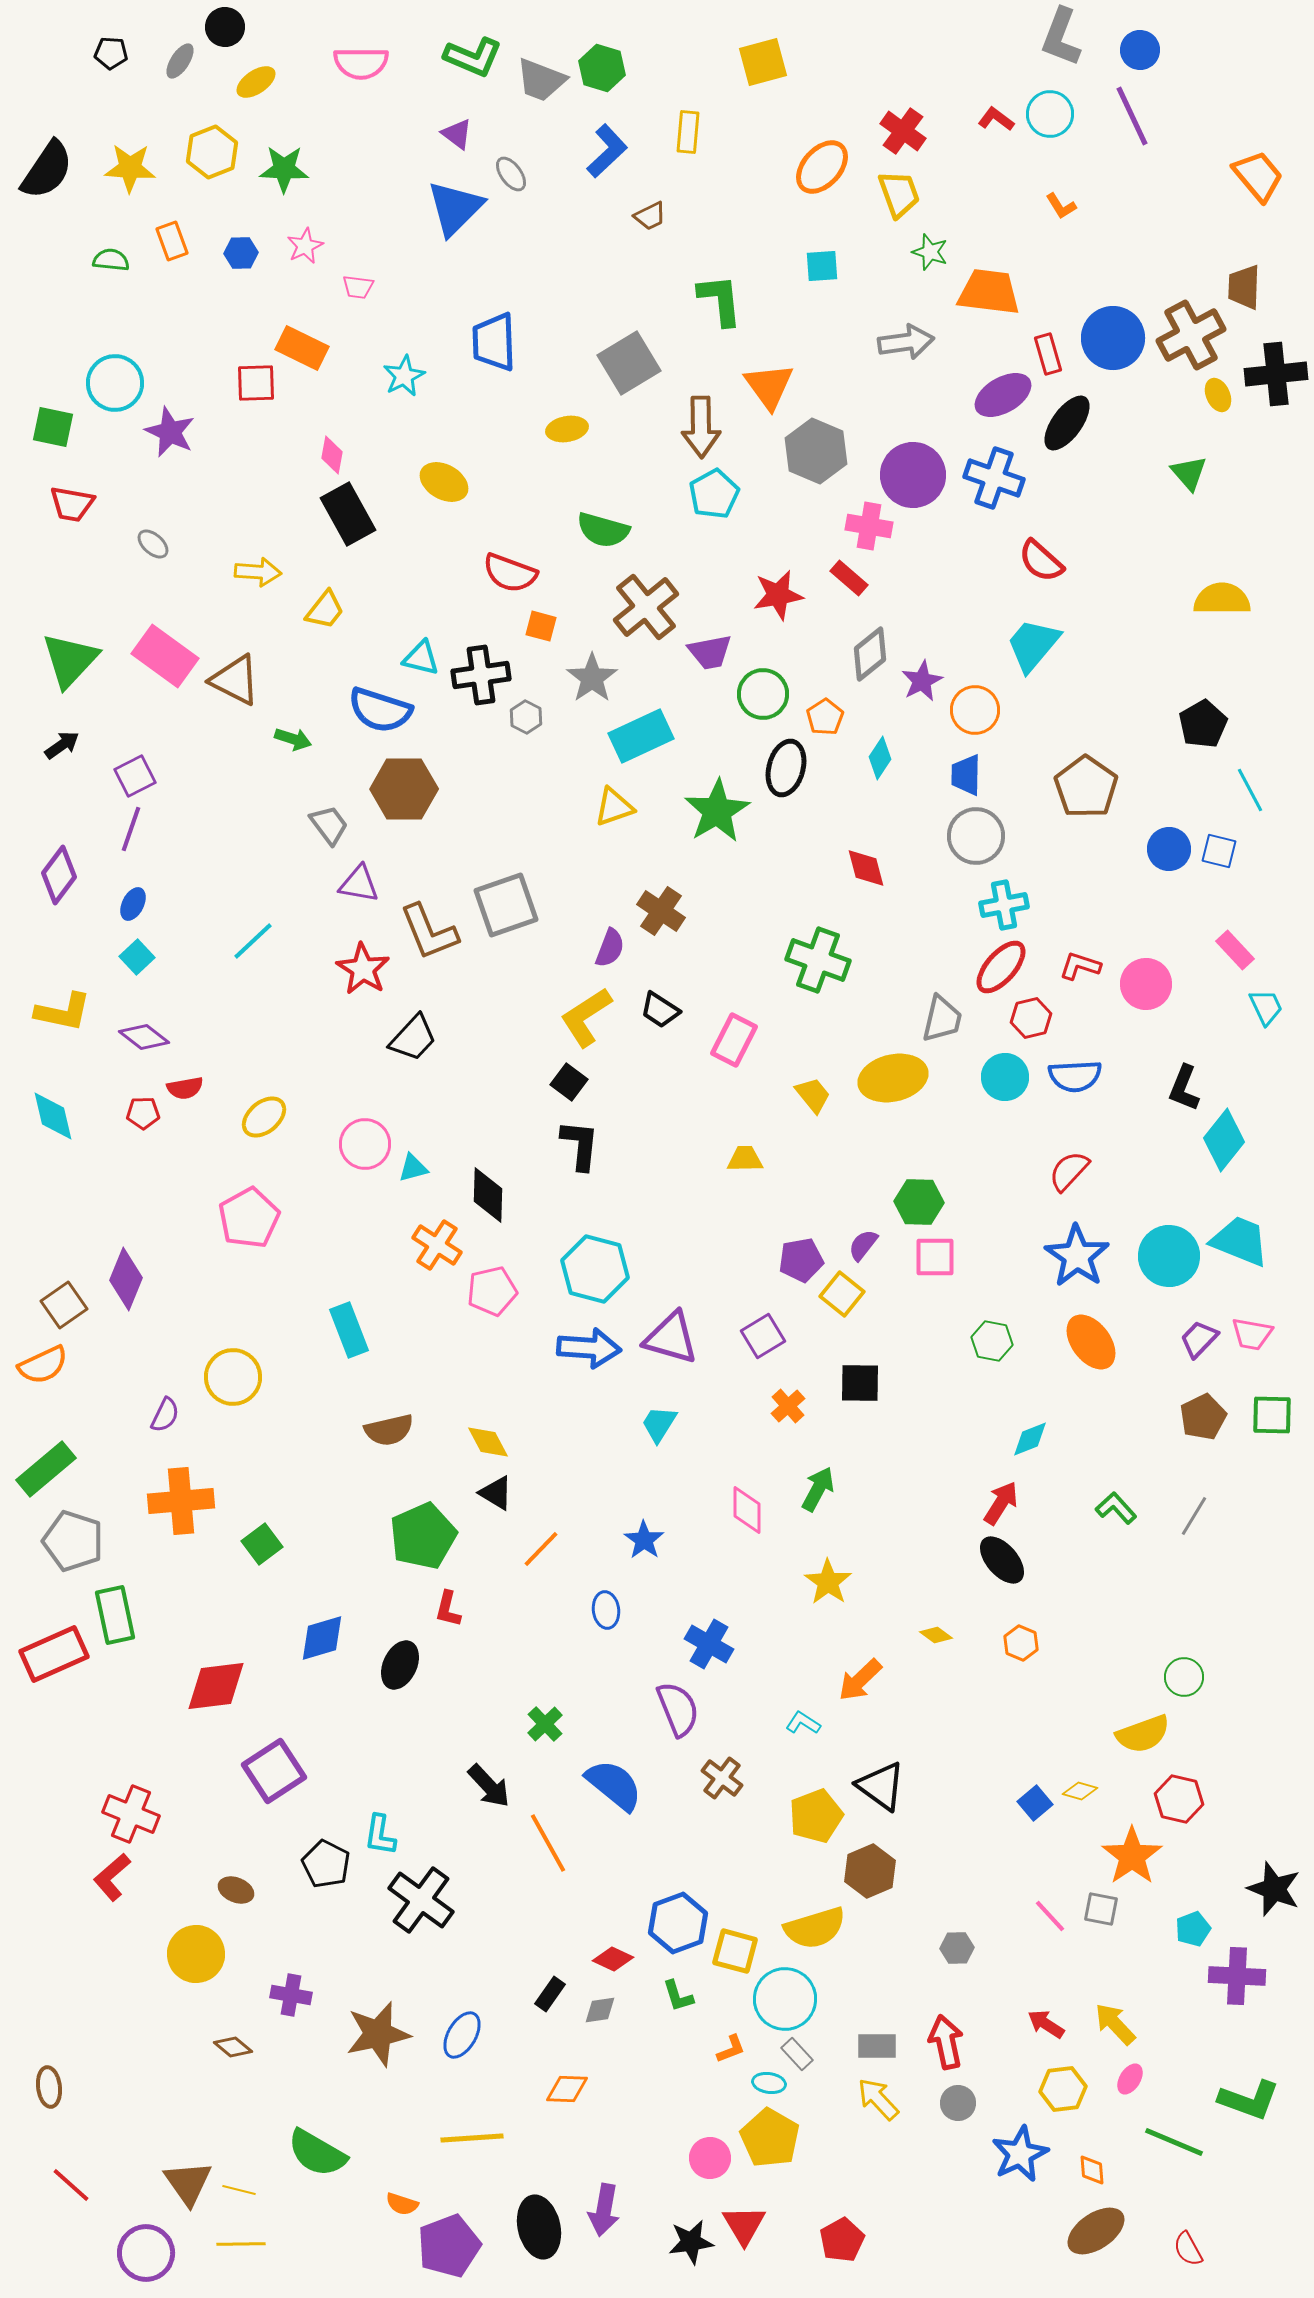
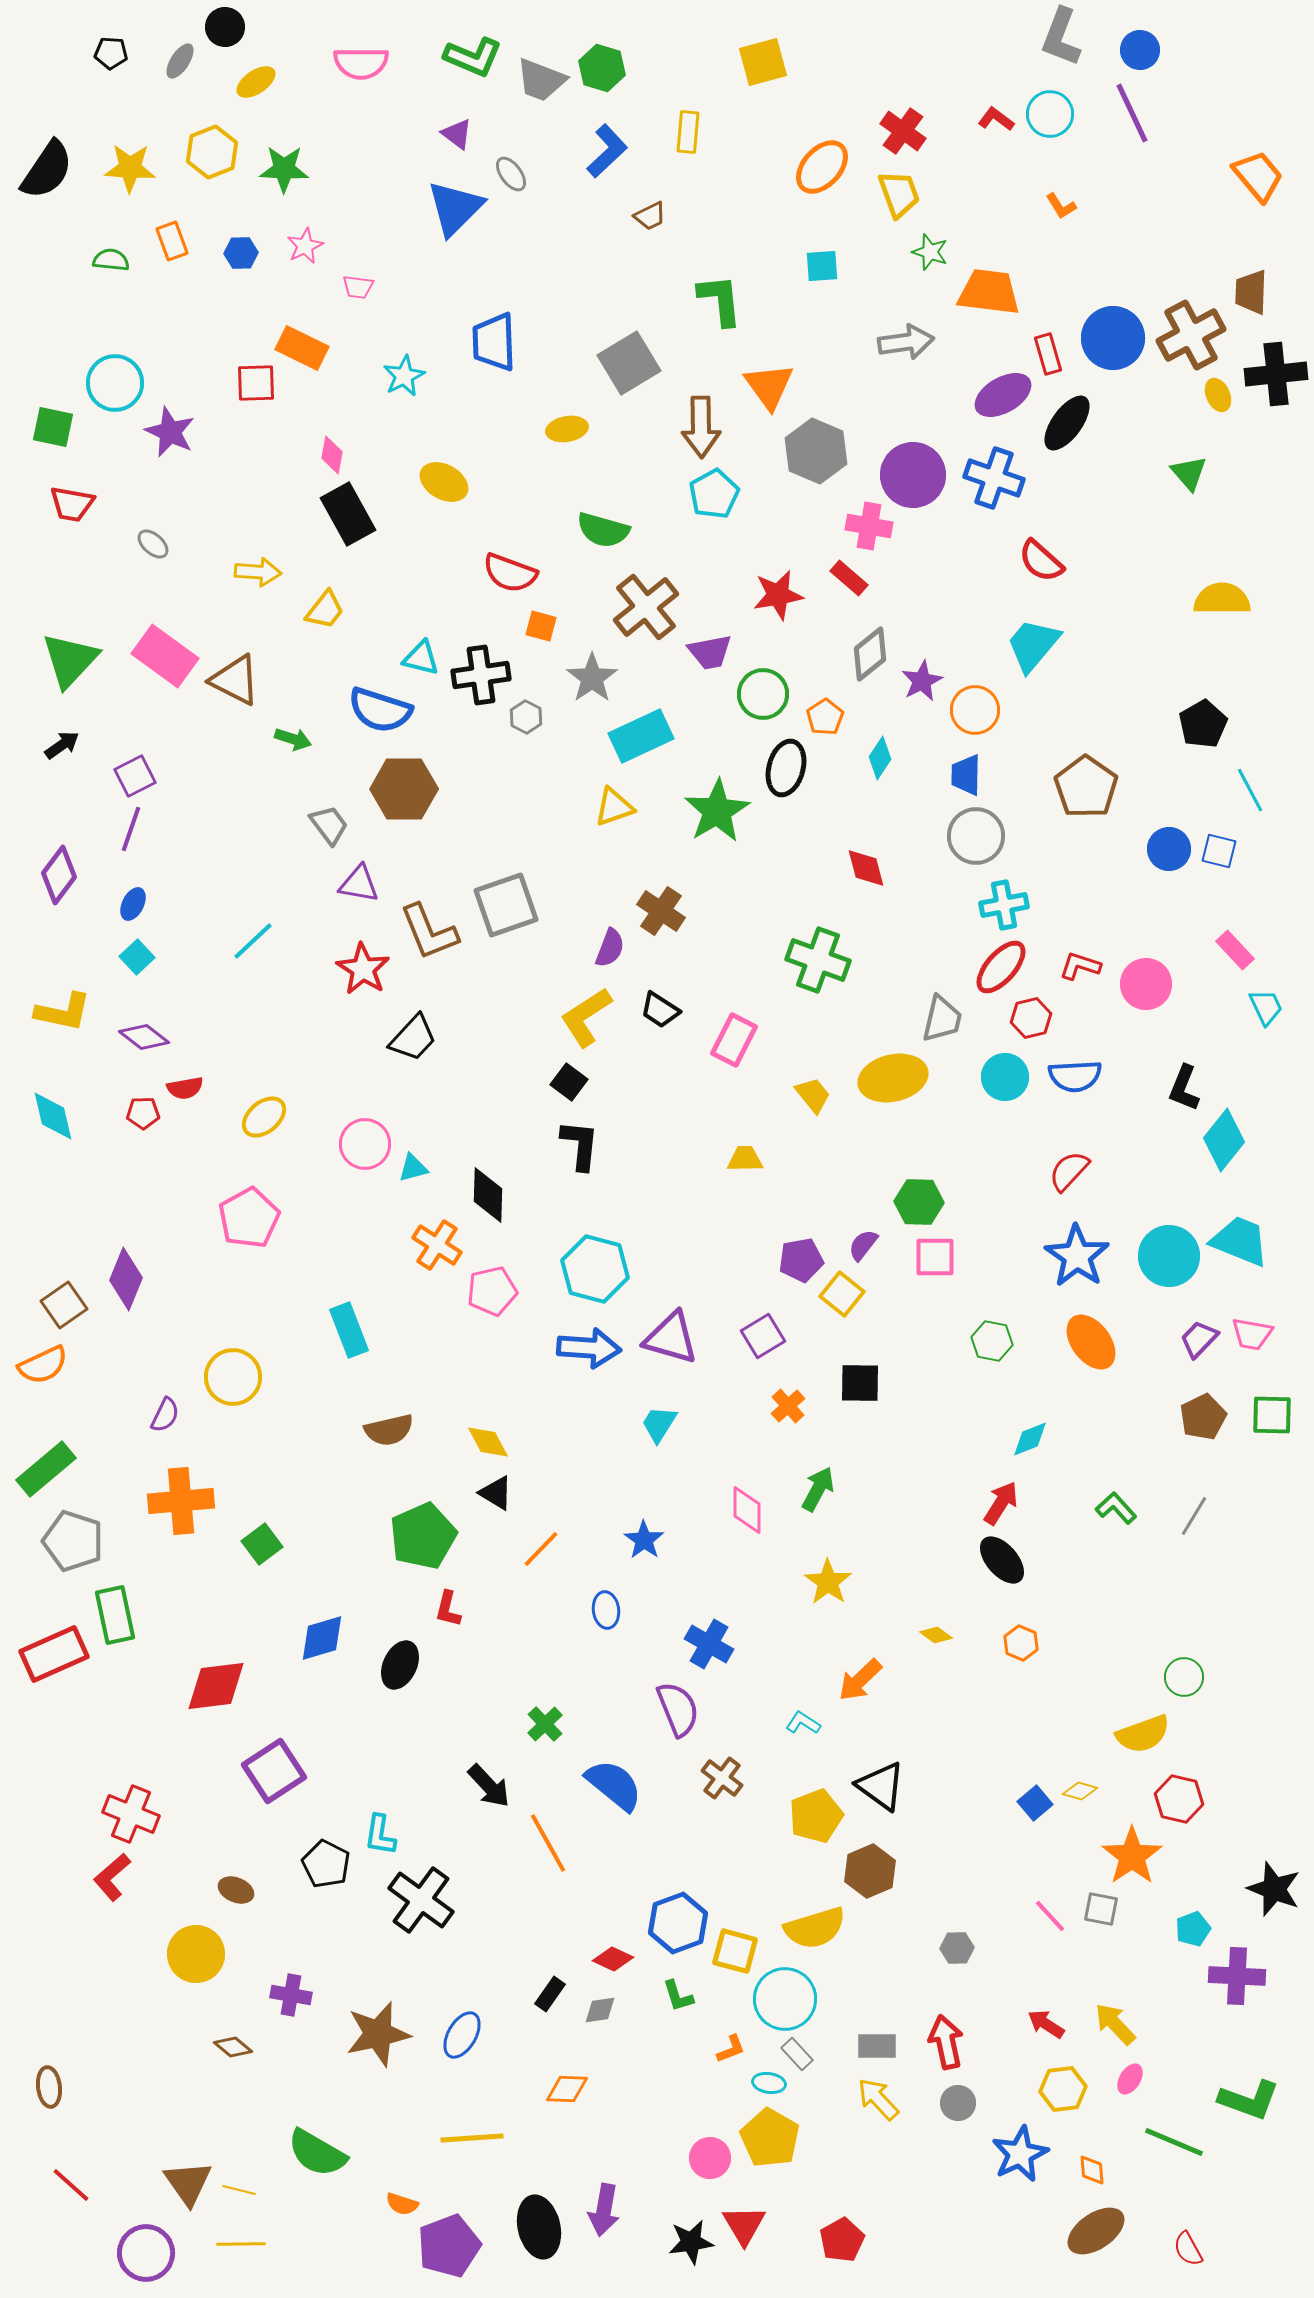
purple line at (1132, 116): moved 3 px up
brown trapezoid at (1244, 287): moved 7 px right, 5 px down
